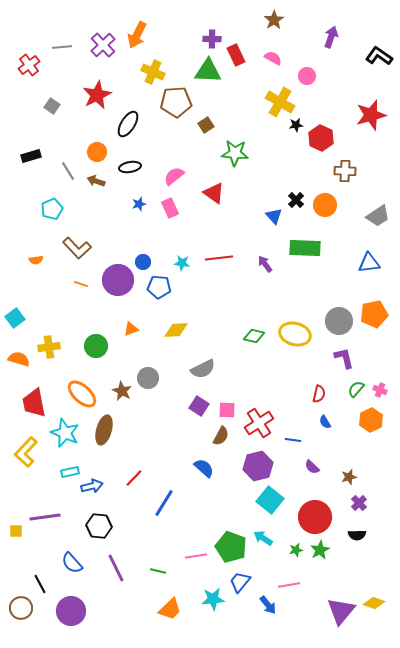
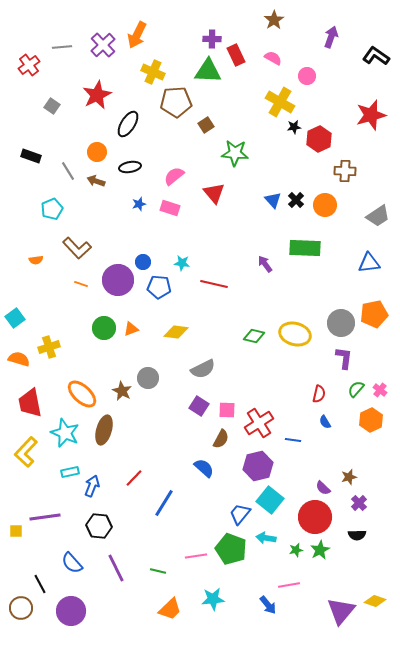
black L-shape at (379, 56): moved 3 px left
black star at (296, 125): moved 2 px left, 2 px down
red hexagon at (321, 138): moved 2 px left, 1 px down; rotated 10 degrees clockwise
black rectangle at (31, 156): rotated 36 degrees clockwise
red triangle at (214, 193): rotated 15 degrees clockwise
pink rectangle at (170, 208): rotated 48 degrees counterclockwise
blue triangle at (274, 216): moved 1 px left, 16 px up
red line at (219, 258): moved 5 px left, 26 px down; rotated 20 degrees clockwise
gray circle at (339, 321): moved 2 px right, 2 px down
yellow diamond at (176, 330): moved 2 px down; rotated 10 degrees clockwise
green circle at (96, 346): moved 8 px right, 18 px up
yellow cross at (49, 347): rotated 10 degrees counterclockwise
purple L-shape at (344, 358): rotated 20 degrees clockwise
pink cross at (380, 390): rotated 16 degrees clockwise
red trapezoid at (34, 403): moved 4 px left
brown semicircle at (221, 436): moved 3 px down
purple semicircle at (312, 467): moved 11 px right, 21 px down
blue arrow at (92, 486): rotated 55 degrees counterclockwise
cyan arrow at (263, 538): moved 3 px right; rotated 24 degrees counterclockwise
green pentagon at (231, 547): moved 2 px down
blue trapezoid at (240, 582): moved 68 px up
yellow diamond at (374, 603): moved 1 px right, 2 px up
